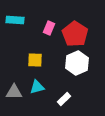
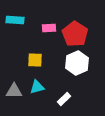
pink rectangle: rotated 64 degrees clockwise
gray triangle: moved 1 px up
